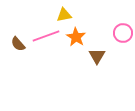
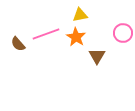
yellow triangle: moved 16 px right
pink line: moved 2 px up
